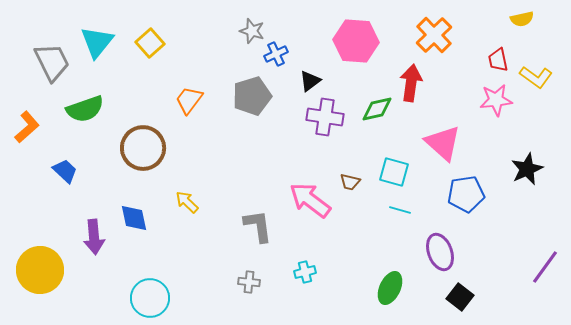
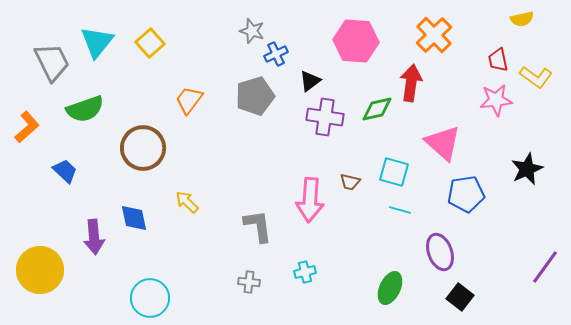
gray pentagon: moved 3 px right
pink arrow: rotated 123 degrees counterclockwise
